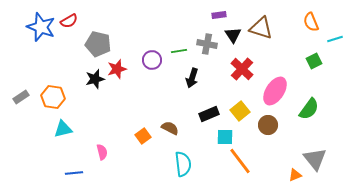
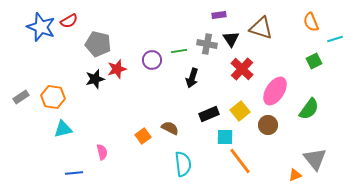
black triangle: moved 2 px left, 4 px down
